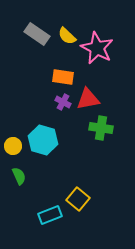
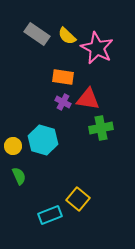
red triangle: rotated 20 degrees clockwise
green cross: rotated 20 degrees counterclockwise
